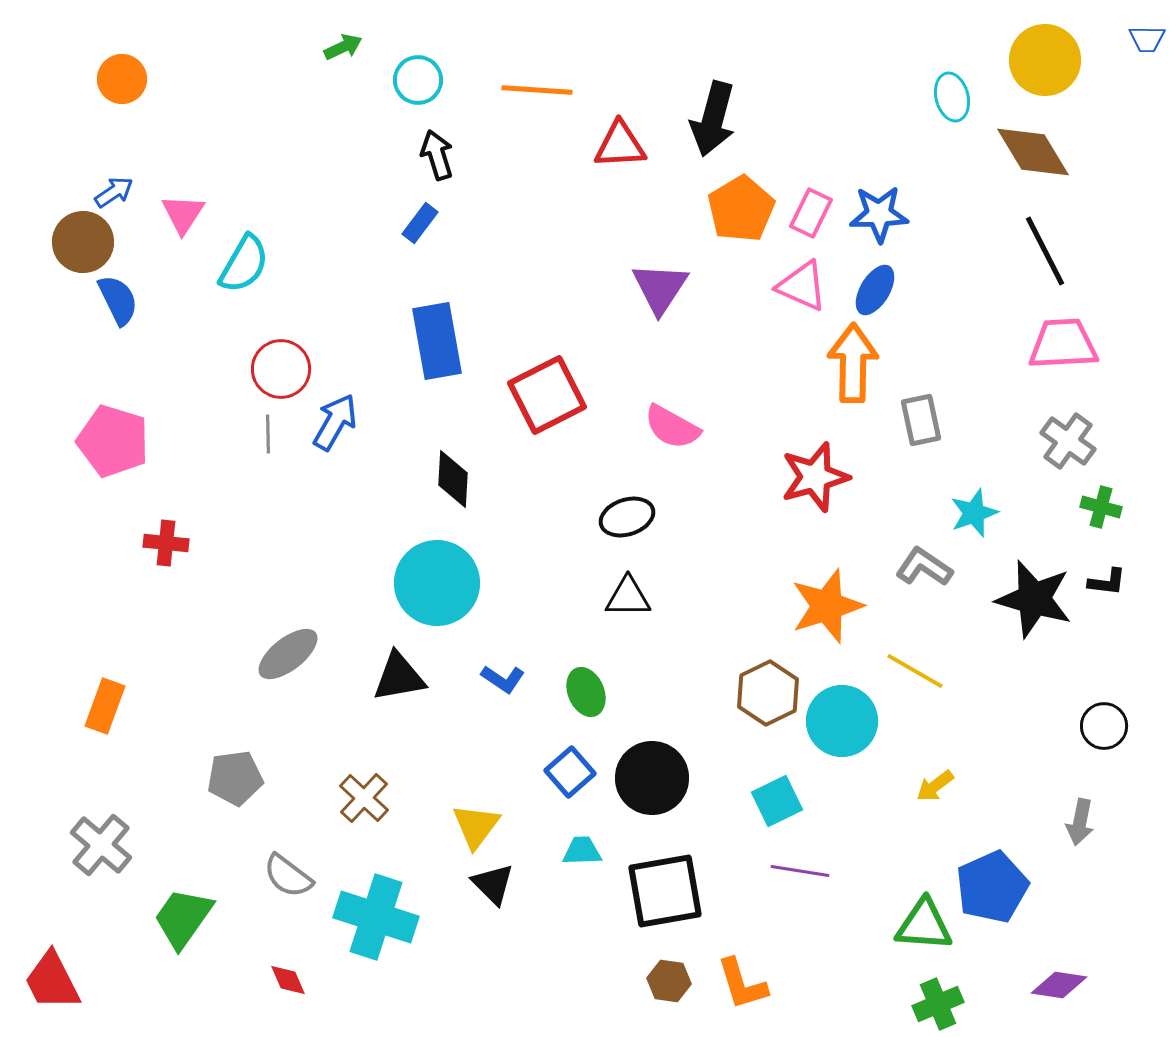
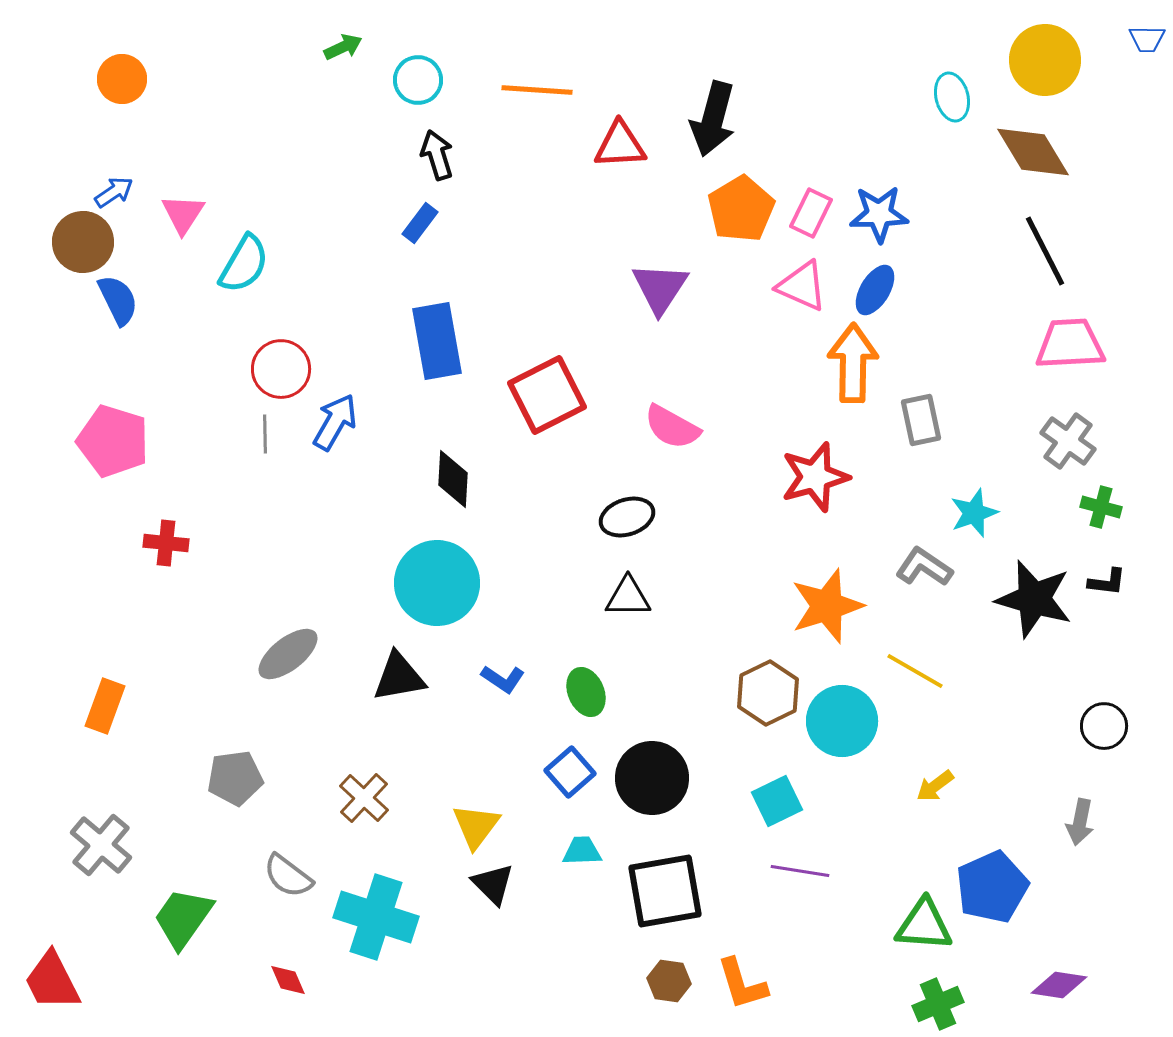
pink trapezoid at (1063, 344): moved 7 px right
gray line at (268, 434): moved 3 px left
